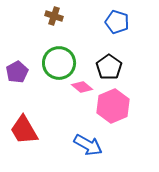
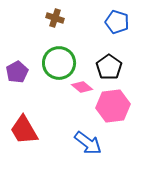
brown cross: moved 1 px right, 2 px down
pink hexagon: rotated 16 degrees clockwise
blue arrow: moved 2 px up; rotated 8 degrees clockwise
